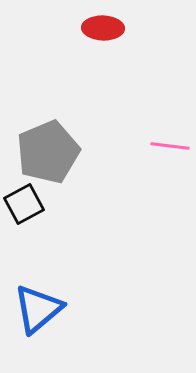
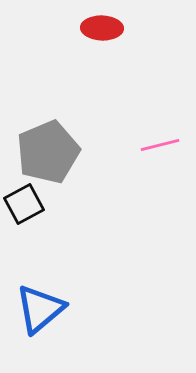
red ellipse: moved 1 px left
pink line: moved 10 px left, 1 px up; rotated 21 degrees counterclockwise
blue triangle: moved 2 px right
